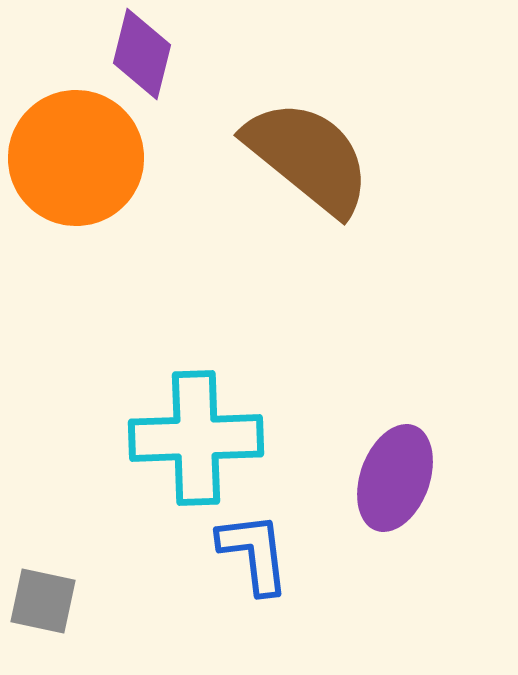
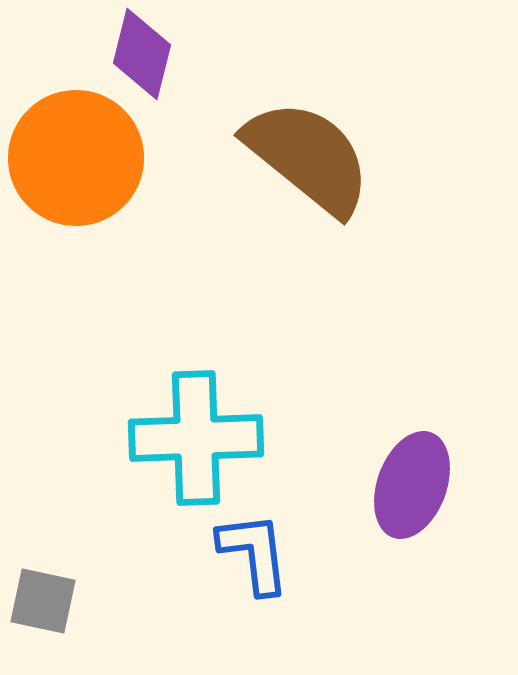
purple ellipse: moved 17 px right, 7 px down
